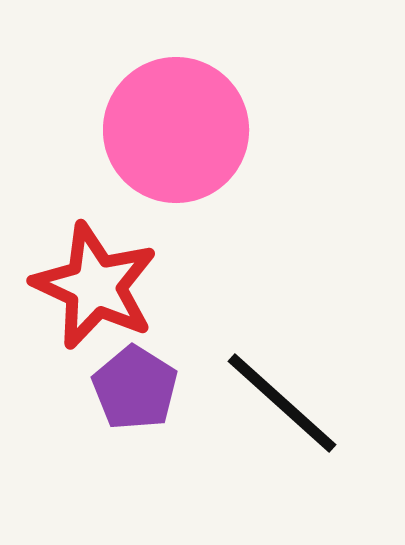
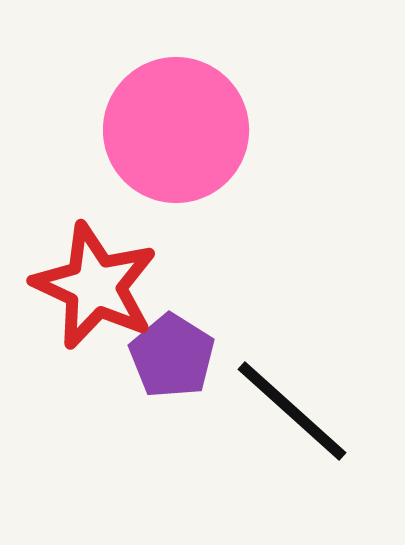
purple pentagon: moved 37 px right, 32 px up
black line: moved 10 px right, 8 px down
